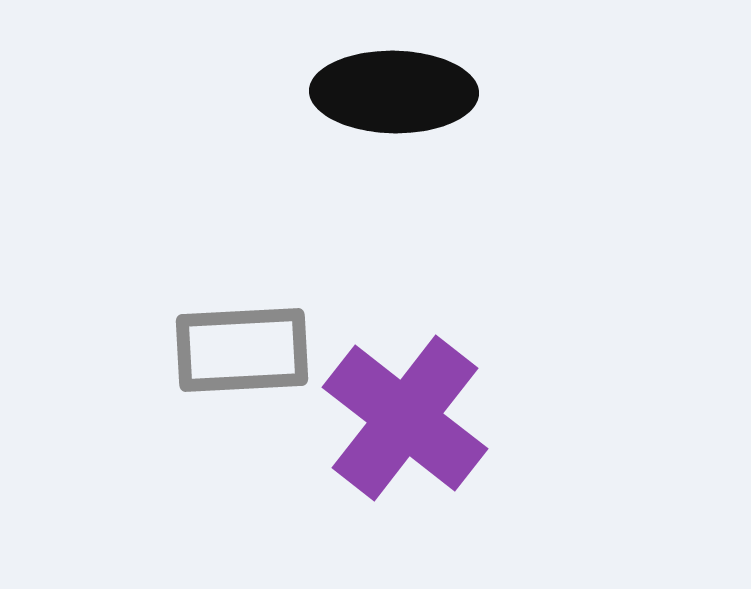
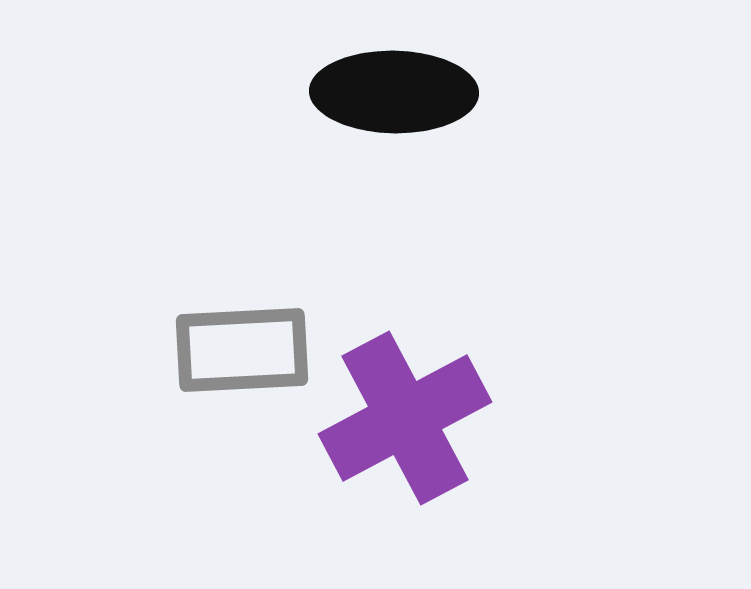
purple cross: rotated 24 degrees clockwise
